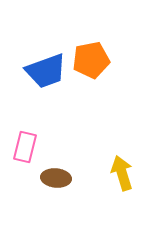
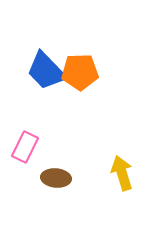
orange pentagon: moved 11 px left, 12 px down; rotated 9 degrees clockwise
blue trapezoid: rotated 66 degrees clockwise
pink rectangle: rotated 12 degrees clockwise
